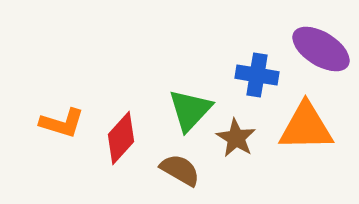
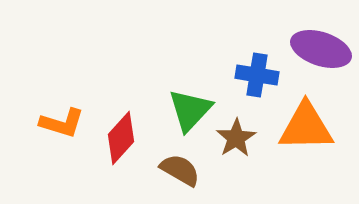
purple ellipse: rotated 14 degrees counterclockwise
brown star: rotated 9 degrees clockwise
